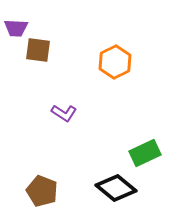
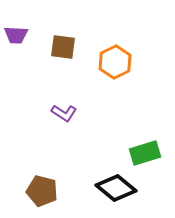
purple trapezoid: moved 7 px down
brown square: moved 25 px right, 3 px up
green rectangle: rotated 8 degrees clockwise
brown pentagon: rotated 8 degrees counterclockwise
